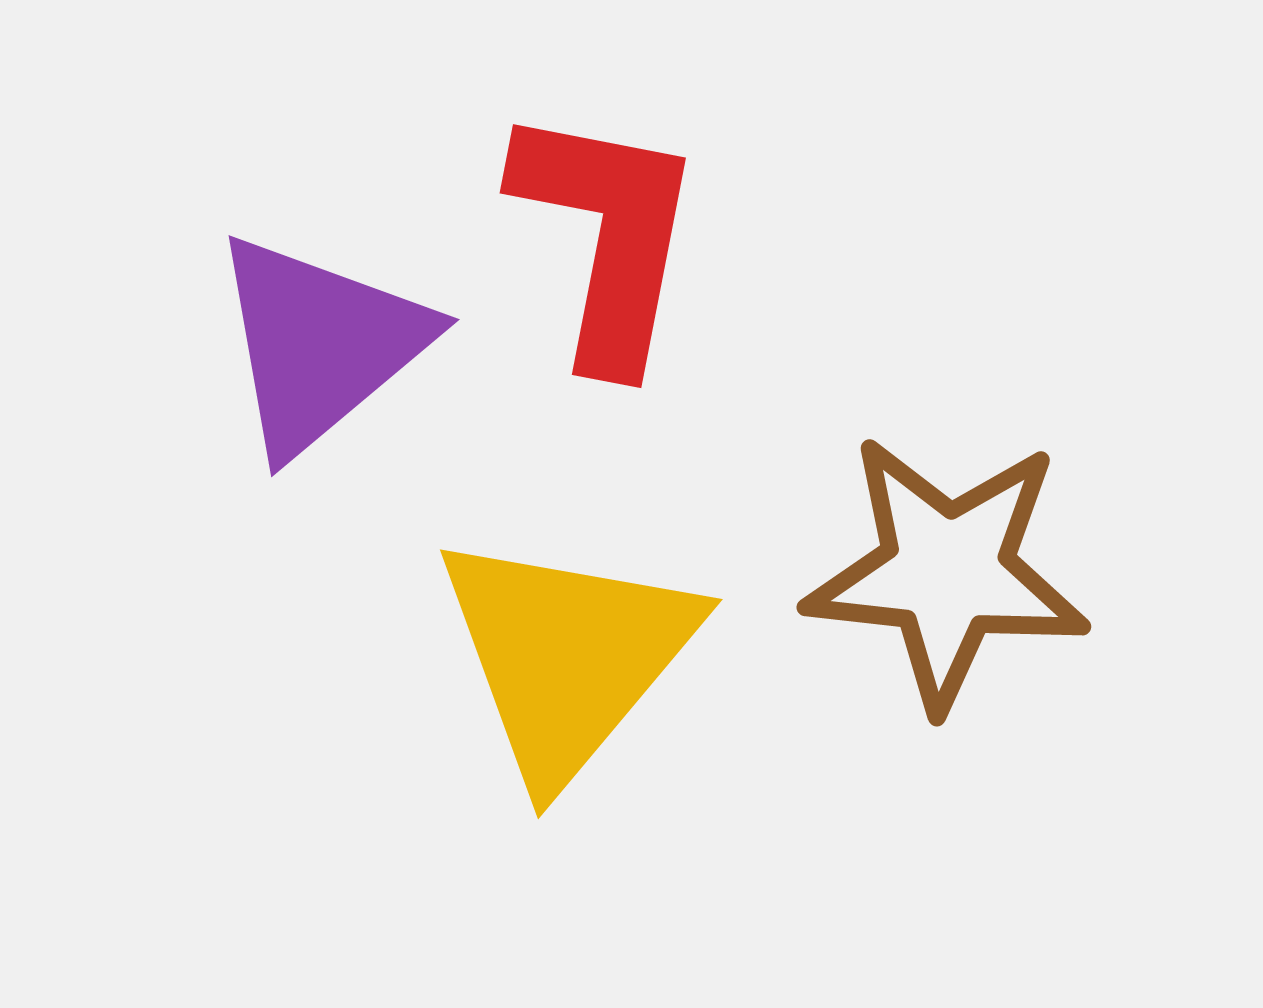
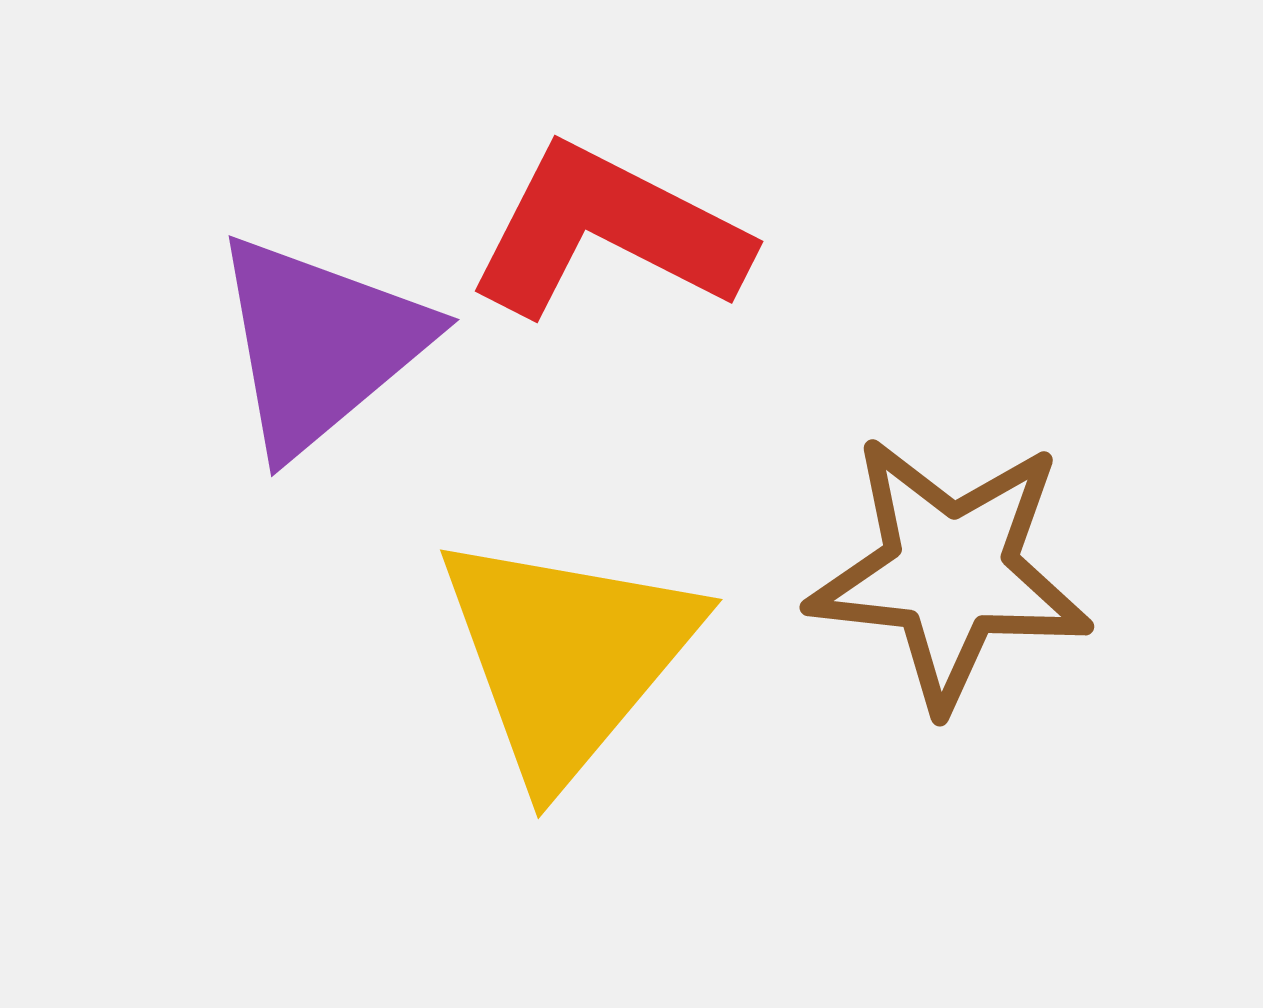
red L-shape: moved 1 px right, 4 px up; rotated 74 degrees counterclockwise
brown star: moved 3 px right
